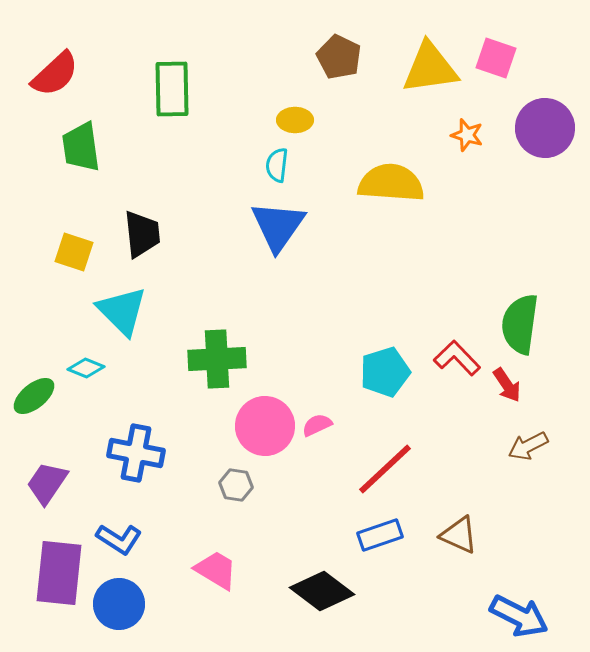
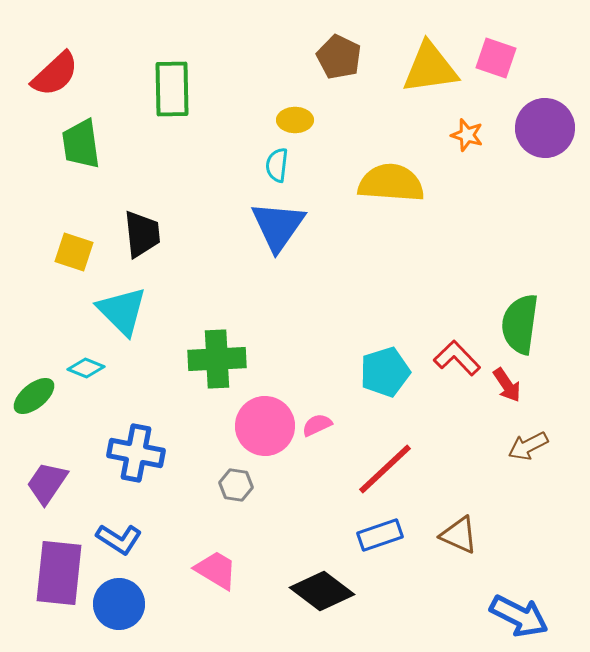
green trapezoid: moved 3 px up
